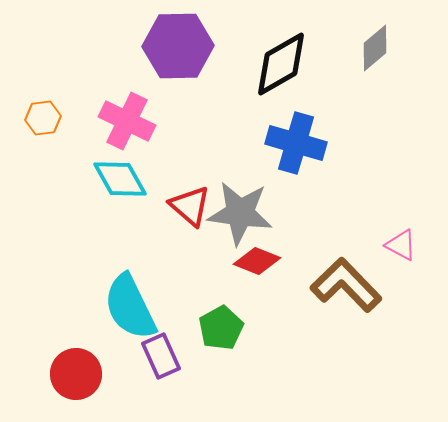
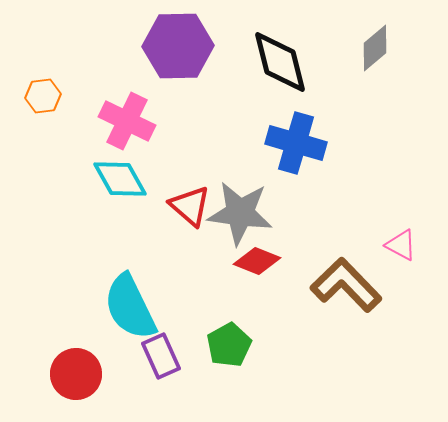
black diamond: moved 1 px left, 2 px up; rotated 74 degrees counterclockwise
orange hexagon: moved 22 px up
green pentagon: moved 8 px right, 17 px down
